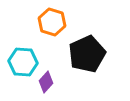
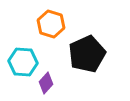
orange hexagon: moved 1 px left, 2 px down
purple diamond: moved 1 px down
